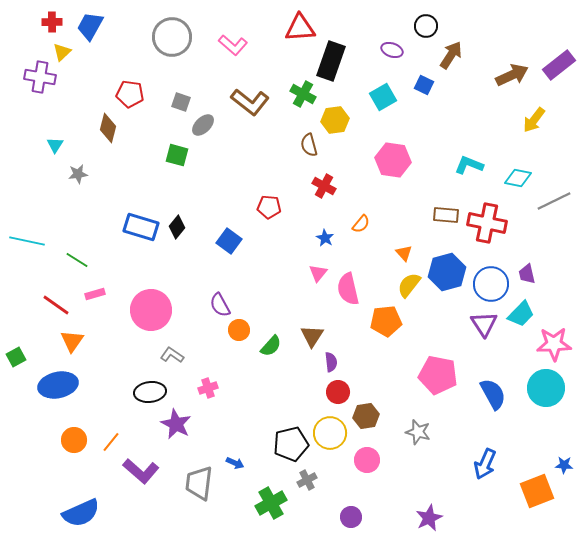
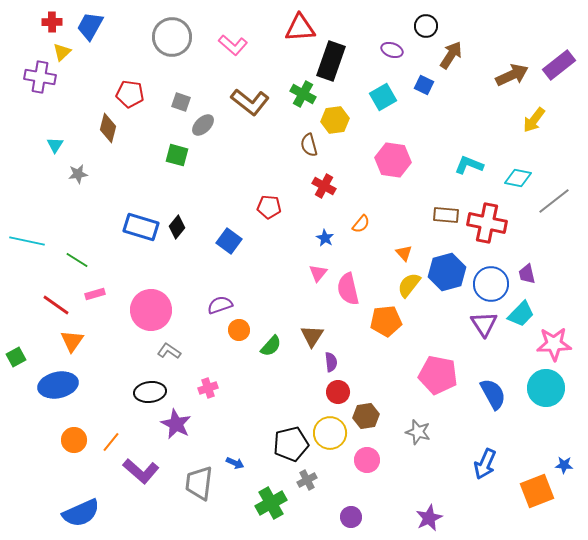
gray line at (554, 201): rotated 12 degrees counterclockwise
purple semicircle at (220, 305): rotated 100 degrees clockwise
gray L-shape at (172, 355): moved 3 px left, 4 px up
